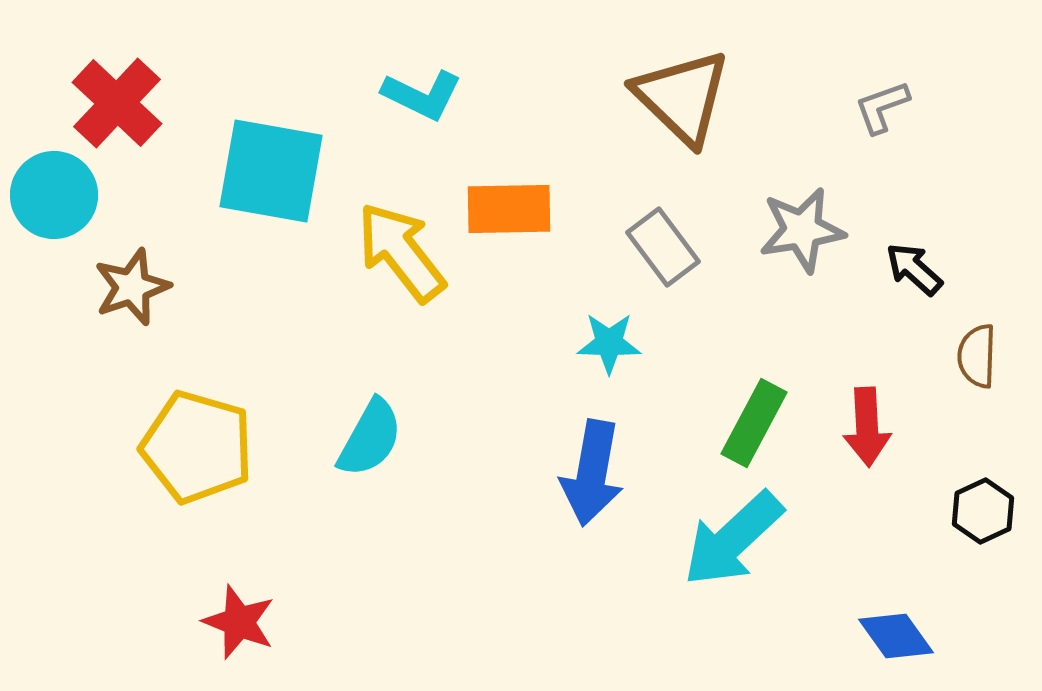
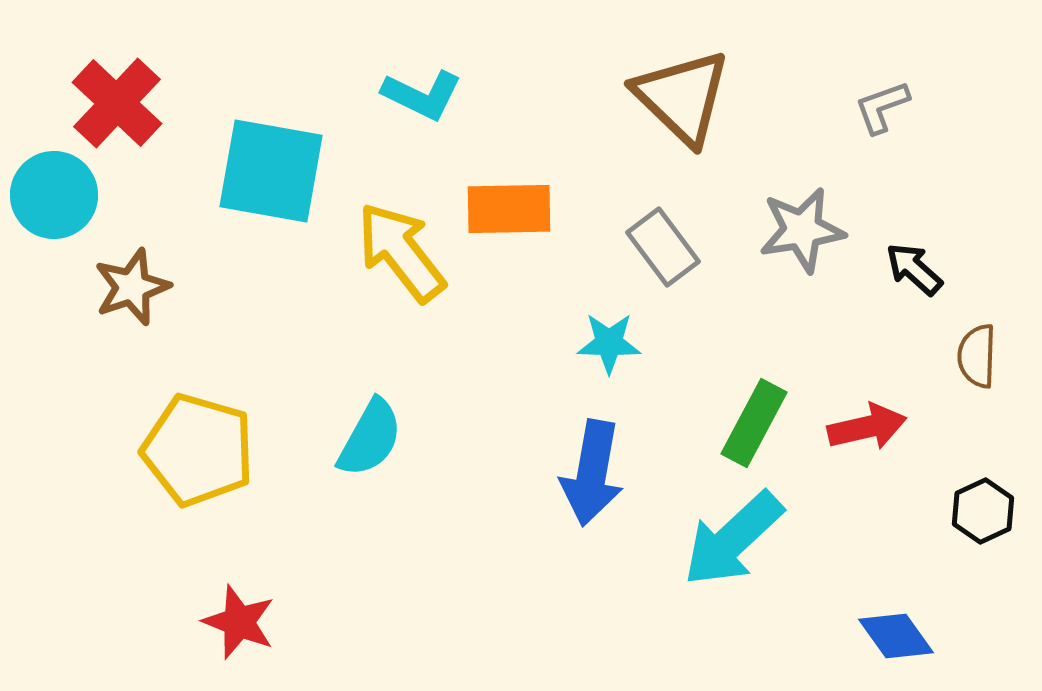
red arrow: rotated 100 degrees counterclockwise
yellow pentagon: moved 1 px right, 3 px down
